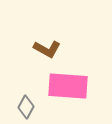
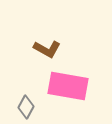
pink rectangle: rotated 6 degrees clockwise
